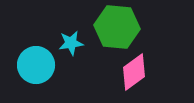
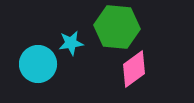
cyan circle: moved 2 px right, 1 px up
pink diamond: moved 3 px up
